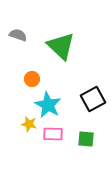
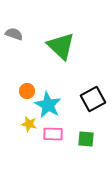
gray semicircle: moved 4 px left, 1 px up
orange circle: moved 5 px left, 12 px down
